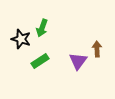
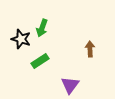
brown arrow: moved 7 px left
purple triangle: moved 8 px left, 24 px down
